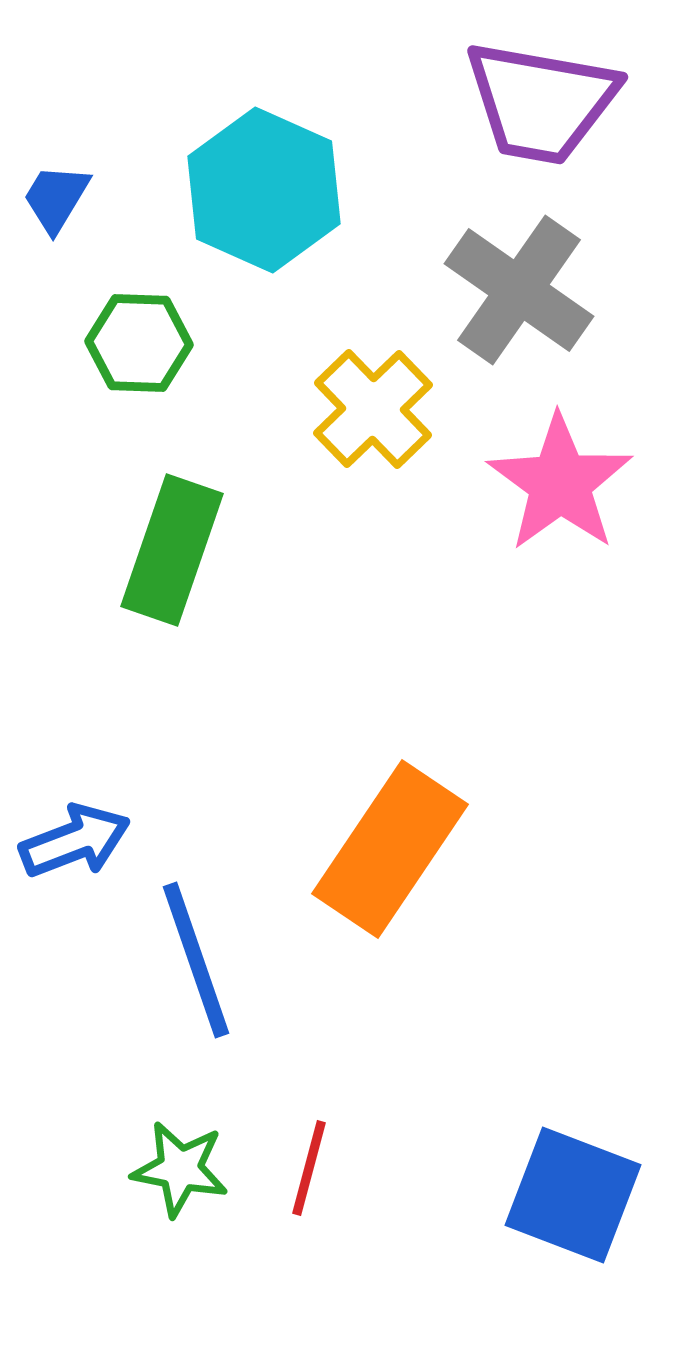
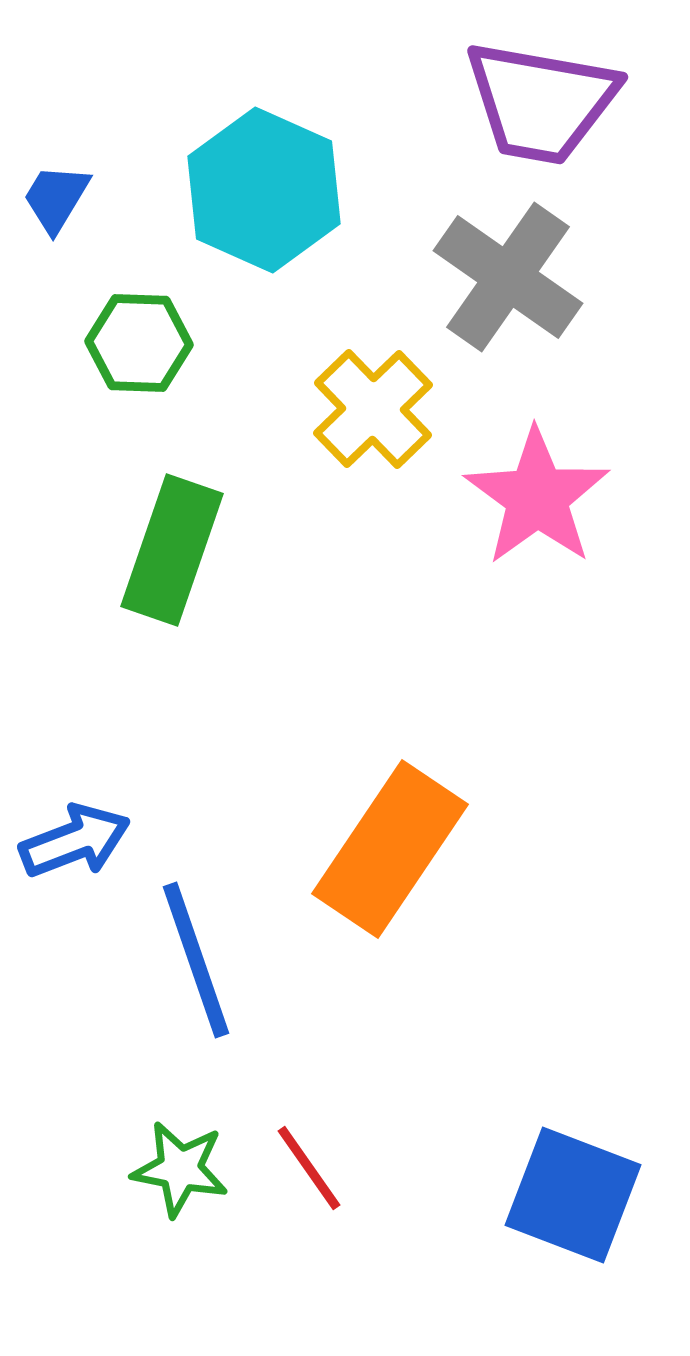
gray cross: moved 11 px left, 13 px up
pink star: moved 23 px left, 14 px down
red line: rotated 50 degrees counterclockwise
